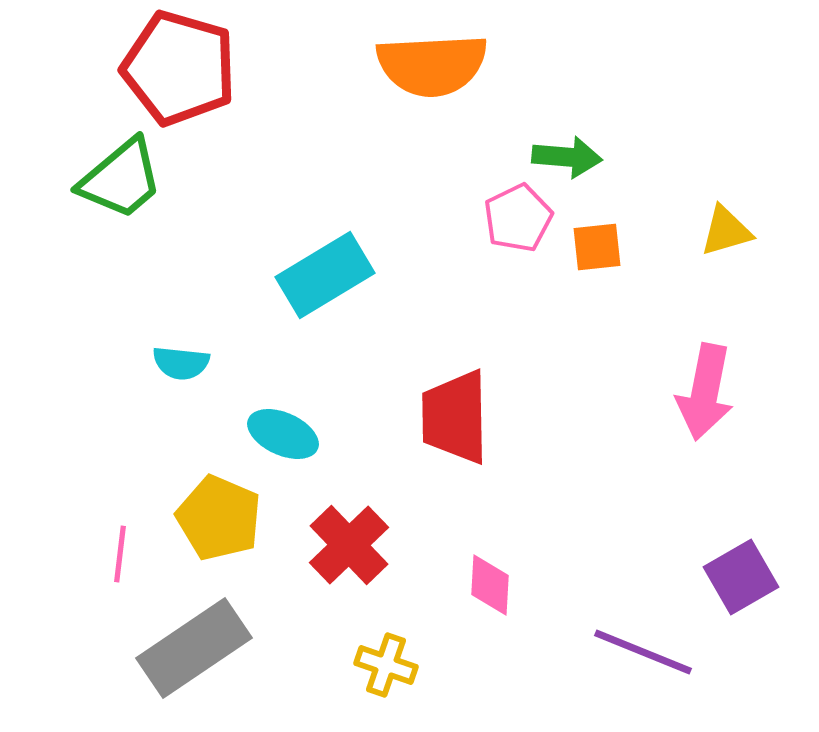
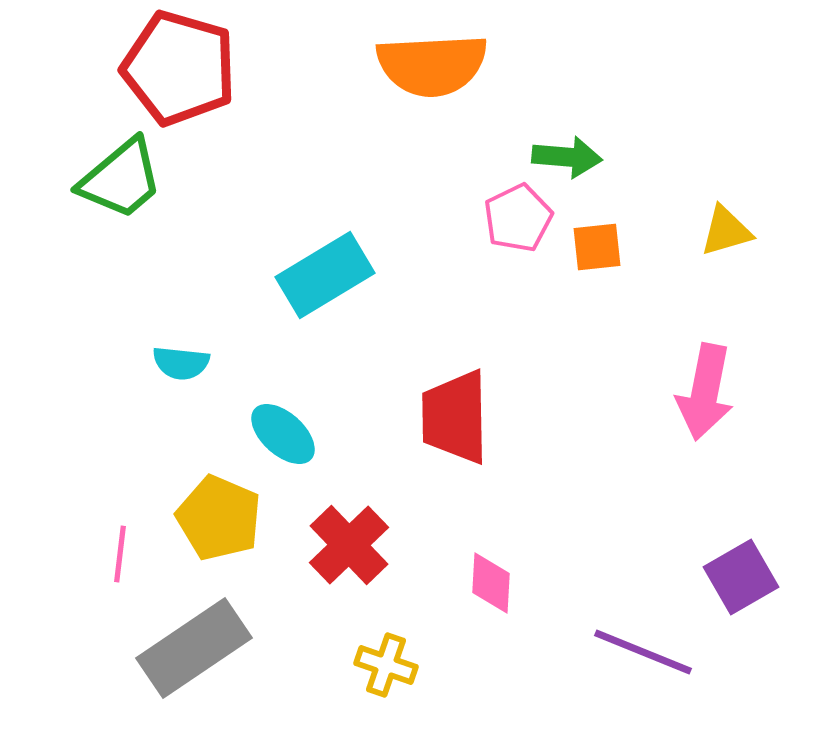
cyan ellipse: rotated 18 degrees clockwise
pink diamond: moved 1 px right, 2 px up
